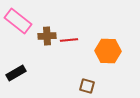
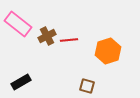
pink rectangle: moved 3 px down
brown cross: rotated 24 degrees counterclockwise
orange hexagon: rotated 20 degrees counterclockwise
black rectangle: moved 5 px right, 9 px down
